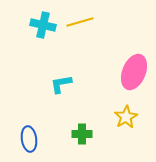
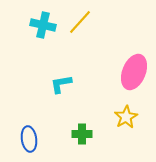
yellow line: rotated 32 degrees counterclockwise
